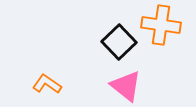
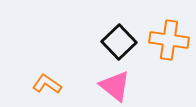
orange cross: moved 8 px right, 15 px down
pink triangle: moved 11 px left
